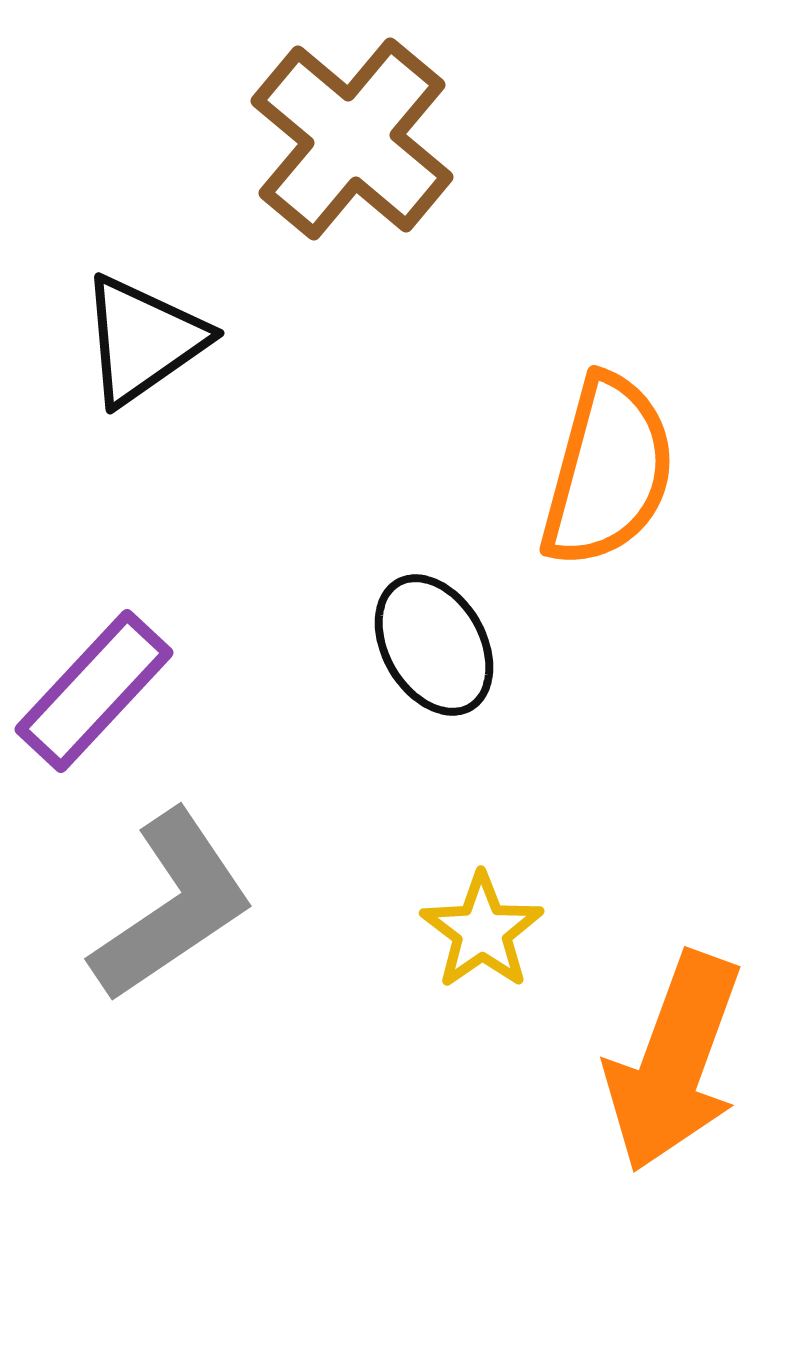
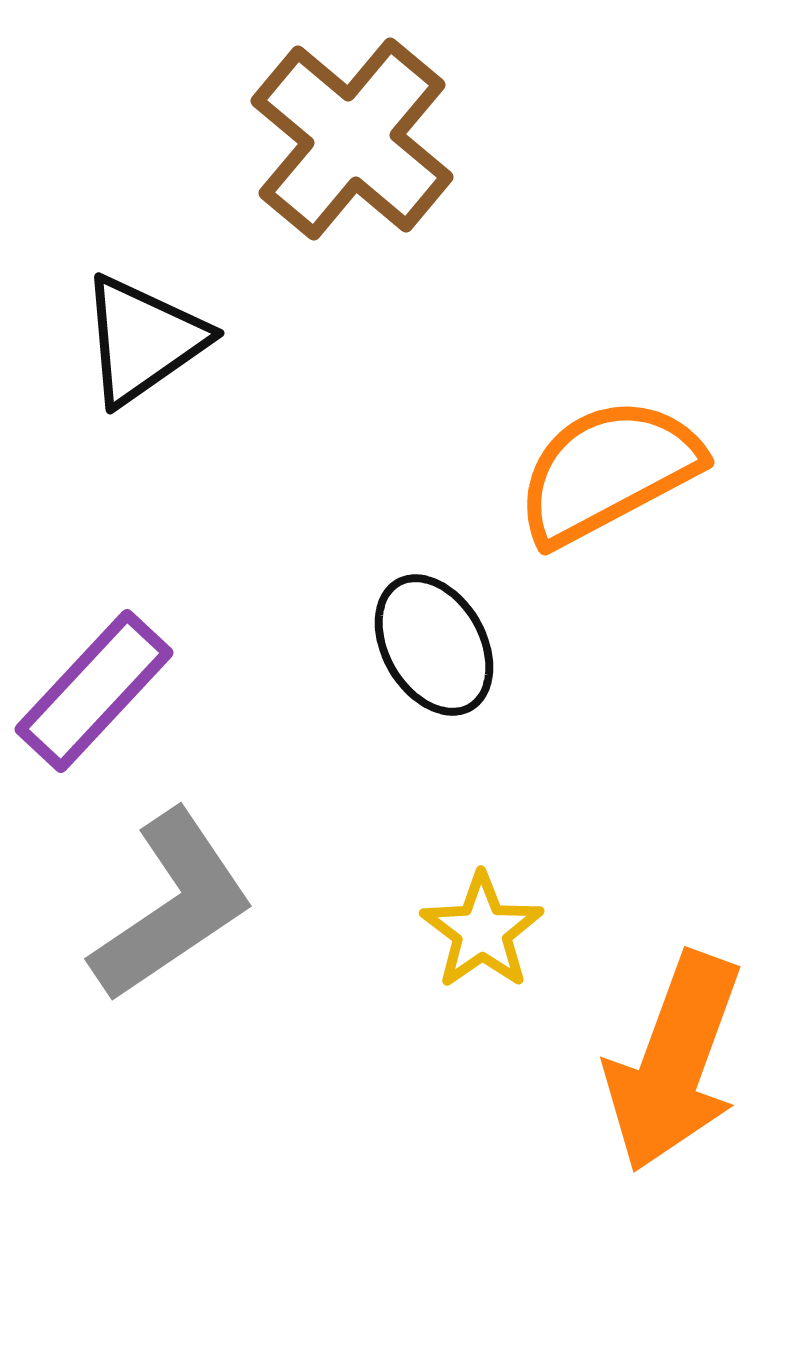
orange semicircle: rotated 133 degrees counterclockwise
